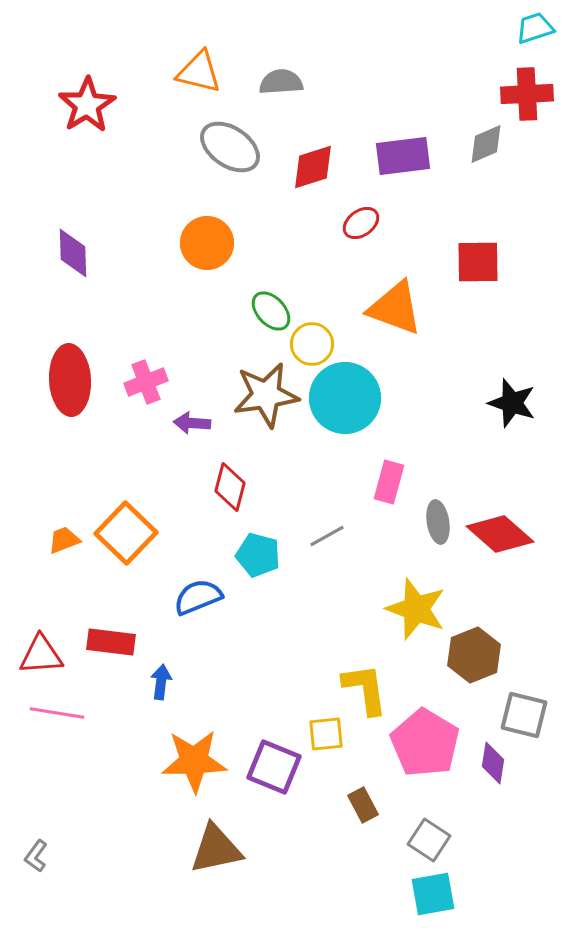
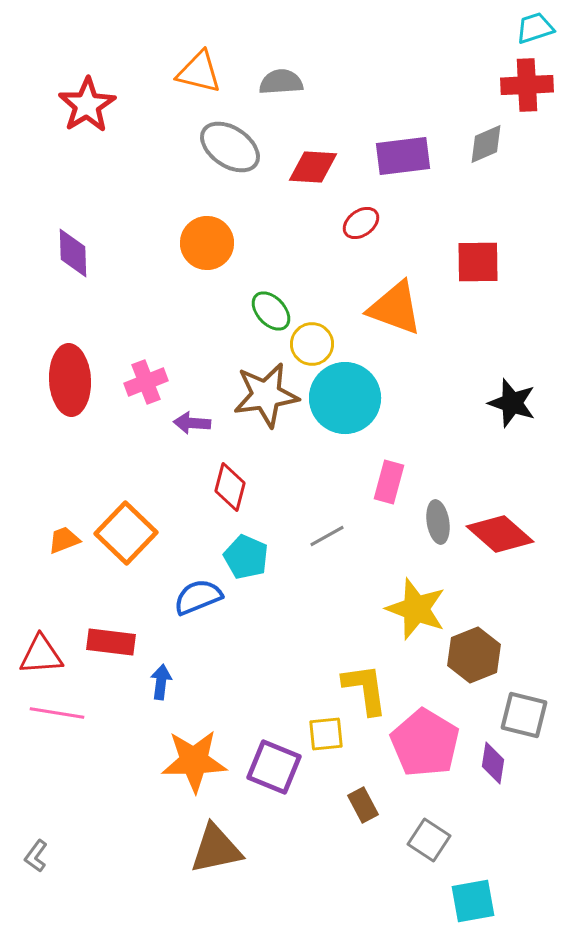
red cross at (527, 94): moved 9 px up
red diamond at (313, 167): rotated 21 degrees clockwise
cyan pentagon at (258, 555): moved 12 px left, 2 px down; rotated 9 degrees clockwise
cyan square at (433, 894): moved 40 px right, 7 px down
